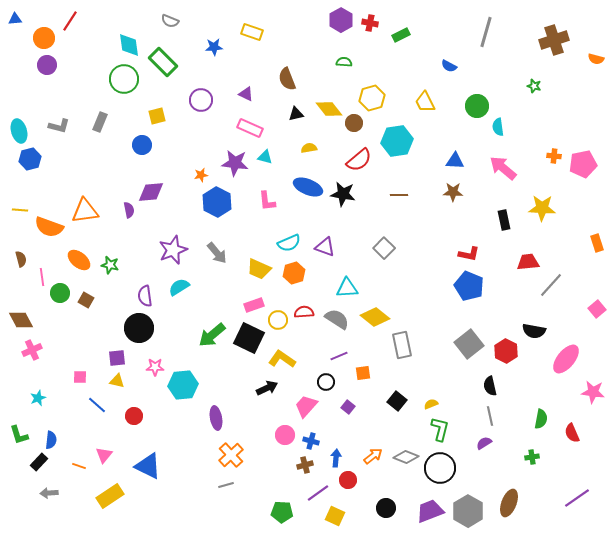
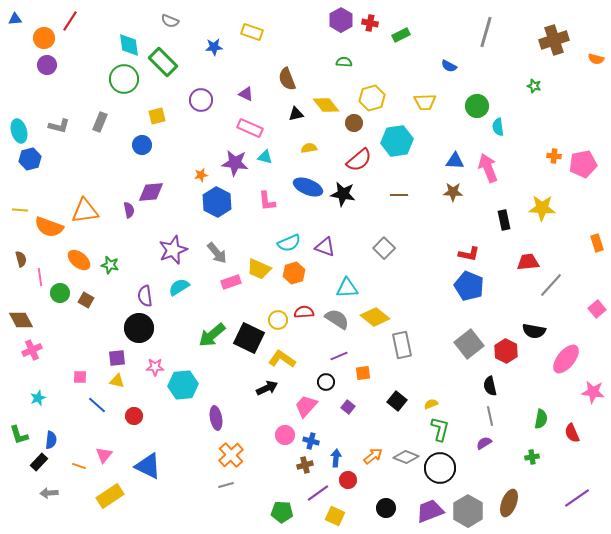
yellow trapezoid at (425, 102): rotated 65 degrees counterclockwise
yellow diamond at (329, 109): moved 3 px left, 4 px up
pink arrow at (503, 168): moved 15 px left; rotated 28 degrees clockwise
pink line at (42, 277): moved 2 px left
pink rectangle at (254, 305): moved 23 px left, 23 px up
